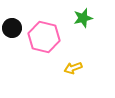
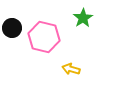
green star: rotated 18 degrees counterclockwise
yellow arrow: moved 2 px left, 1 px down; rotated 36 degrees clockwise
